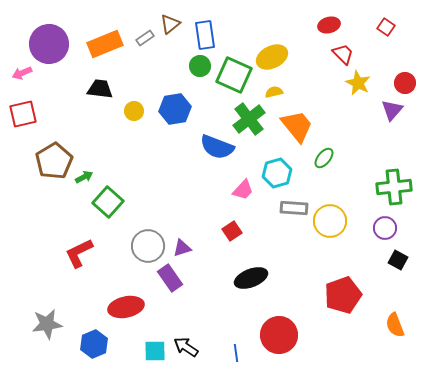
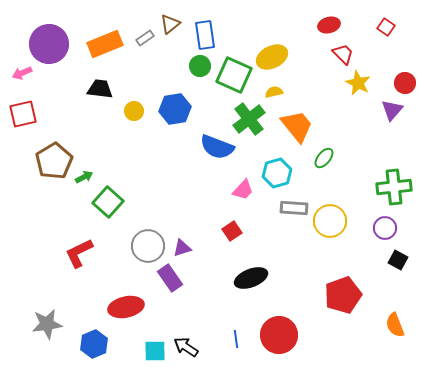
blue line at (236, 353): moved 14 px up
